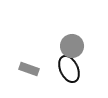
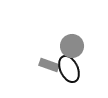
gray rectangle: moved 20 px right, 4 px up
